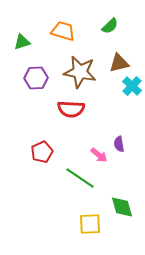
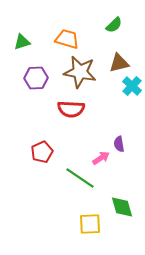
green semicircle: moved 4 px right, 1 px up
orange trapezoid: moved 4 px right, 8 px down
pink arrow: moved 2 px right, 3 px down; rotated 72 degrees counterclockwise
